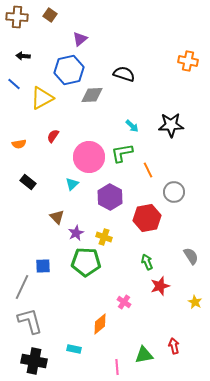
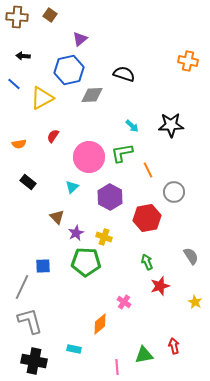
cyan triangle: moved 3 px down
